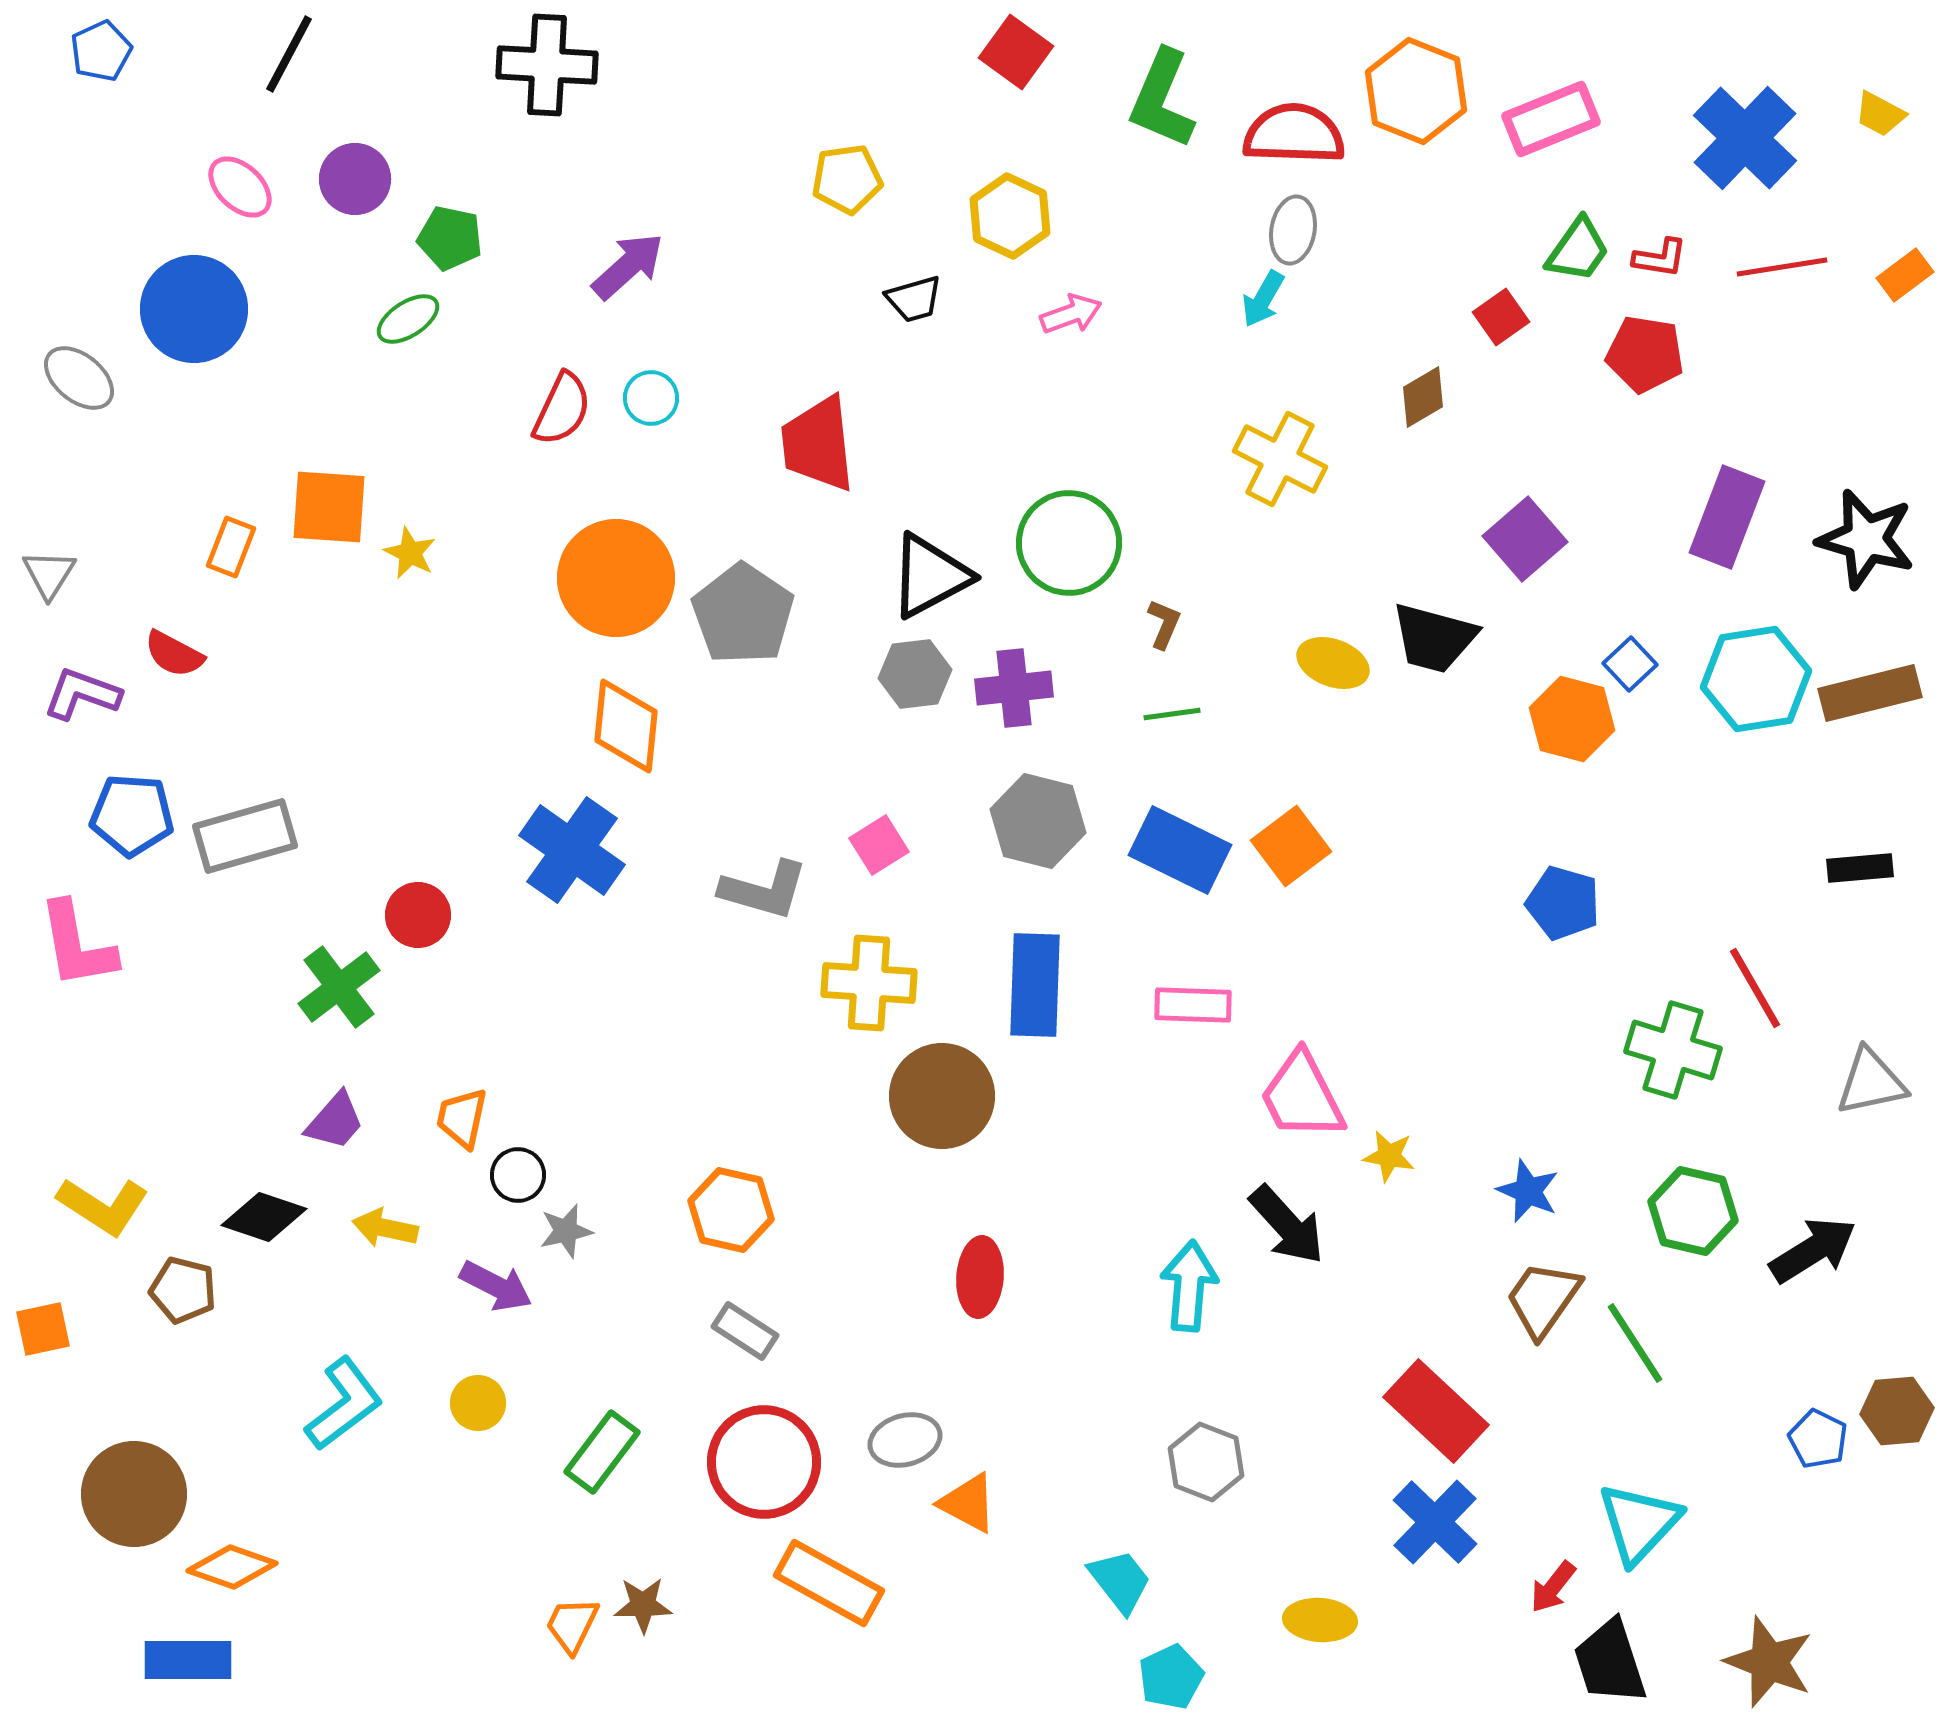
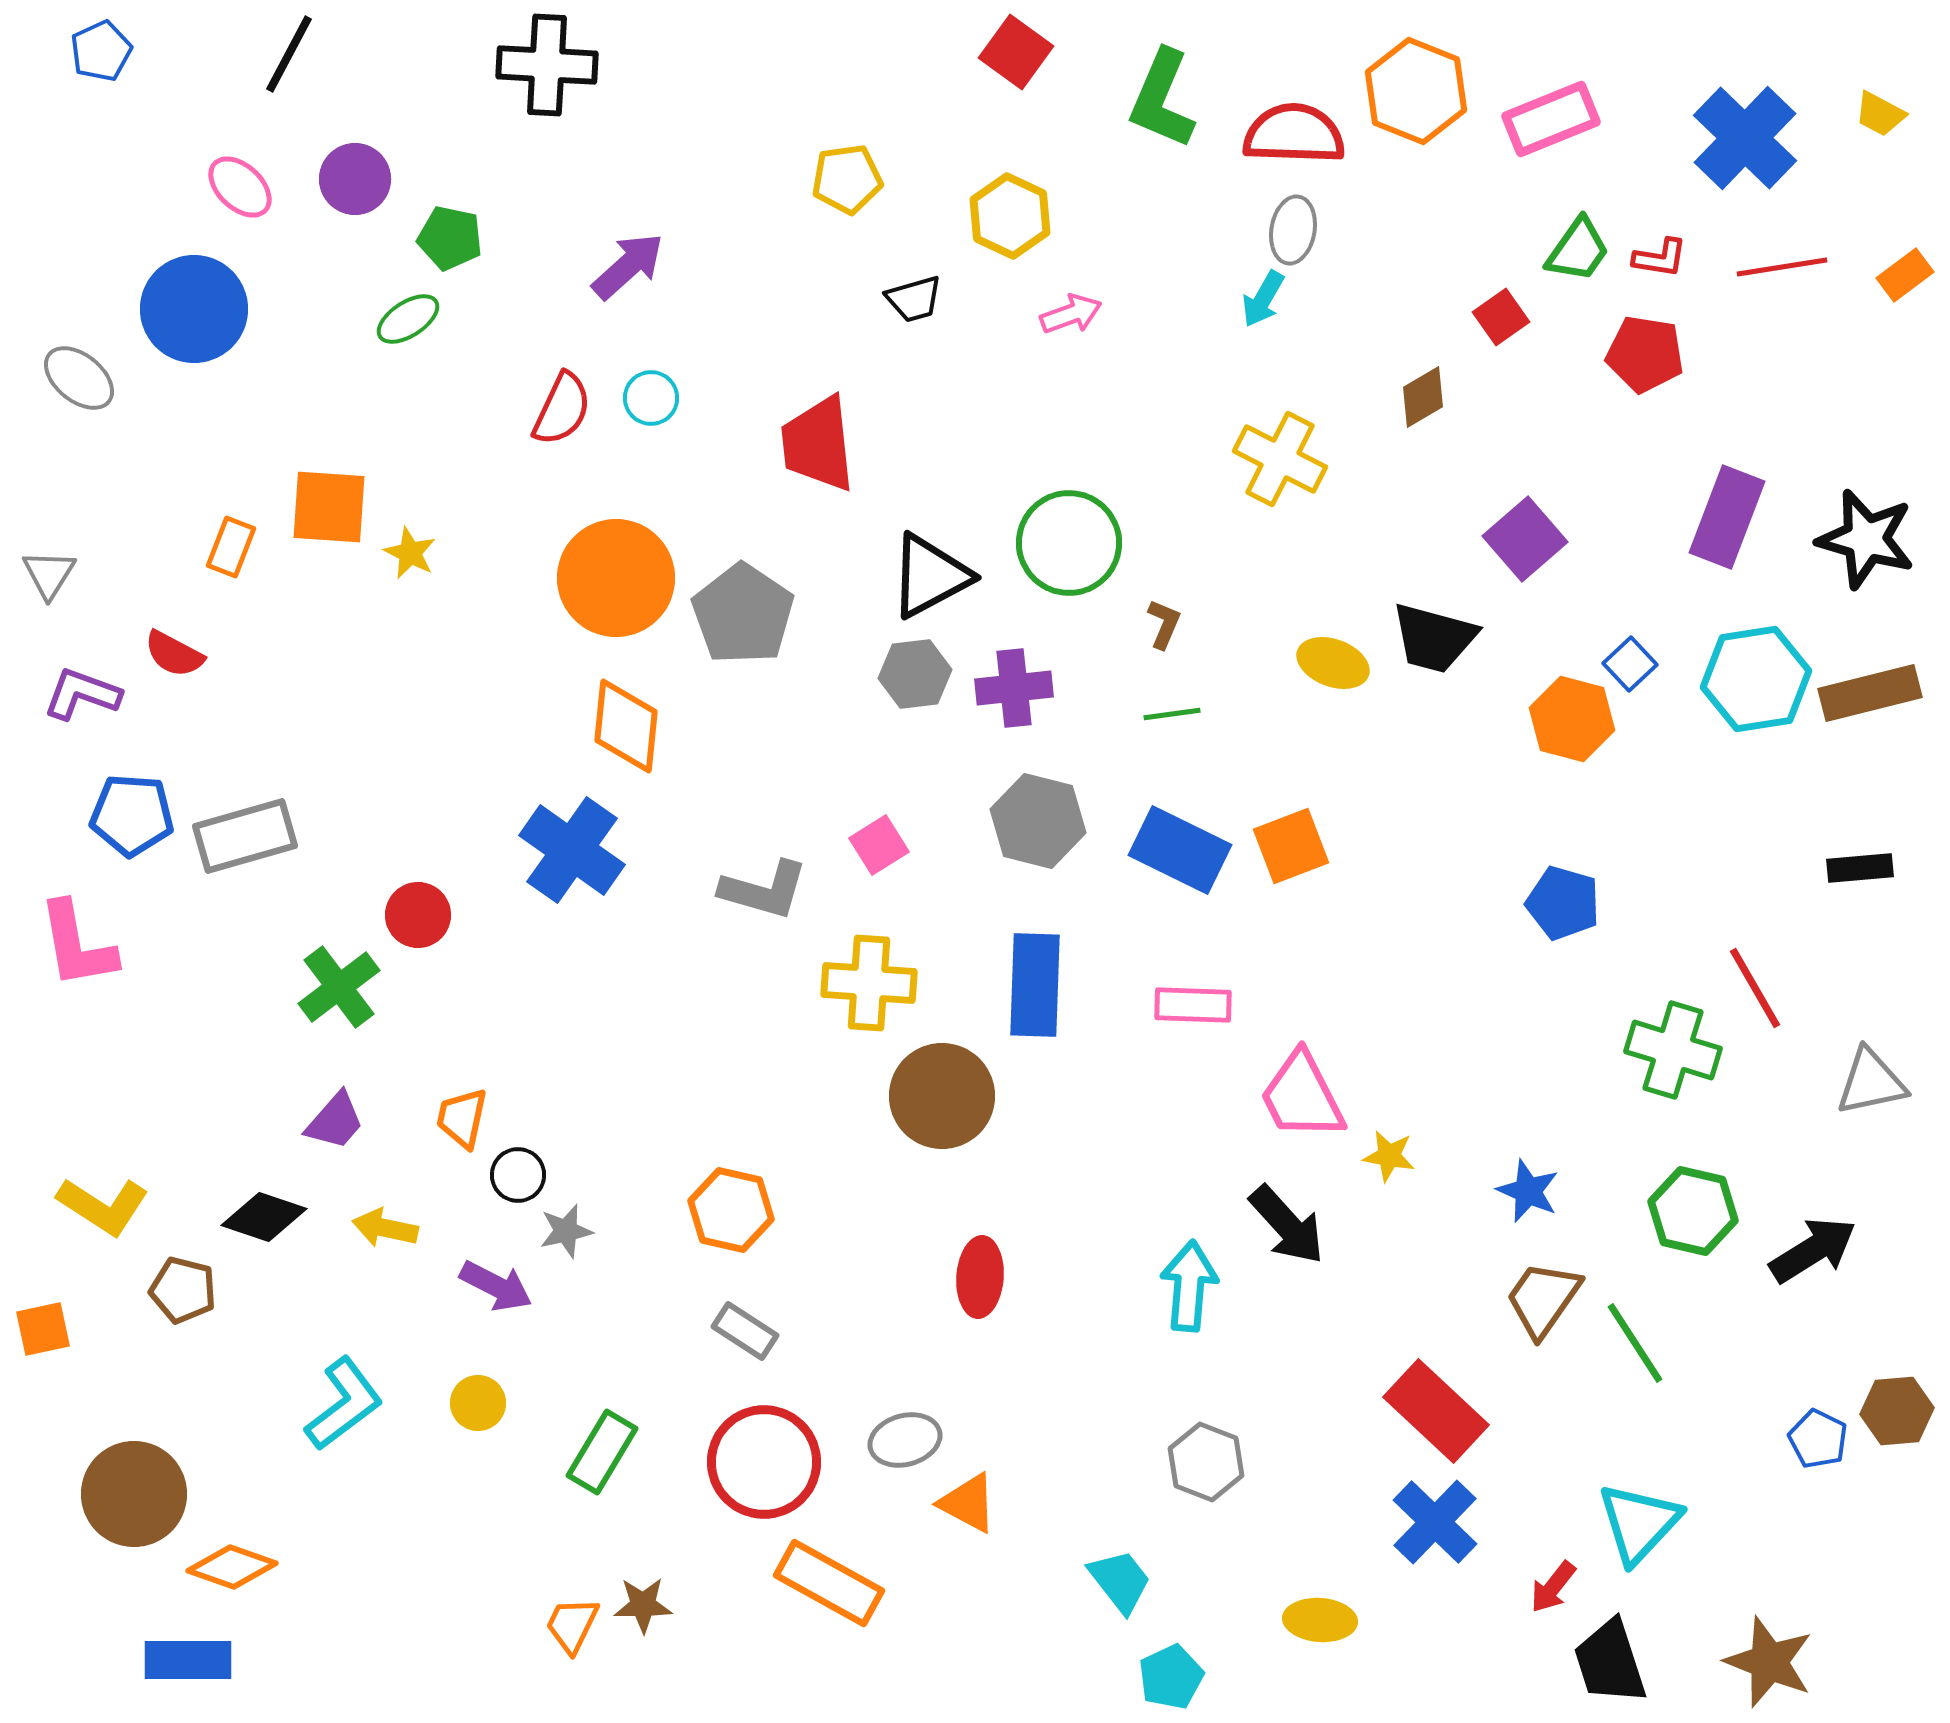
orange square at (1291, 846): rotated 16 degrees clockwise
green rectangle at (602, 1452): rotated 6 degrees counterclockwise
